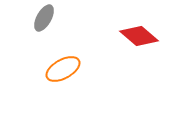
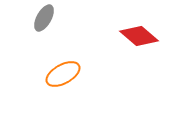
orange ellipse: moved 5 px down
